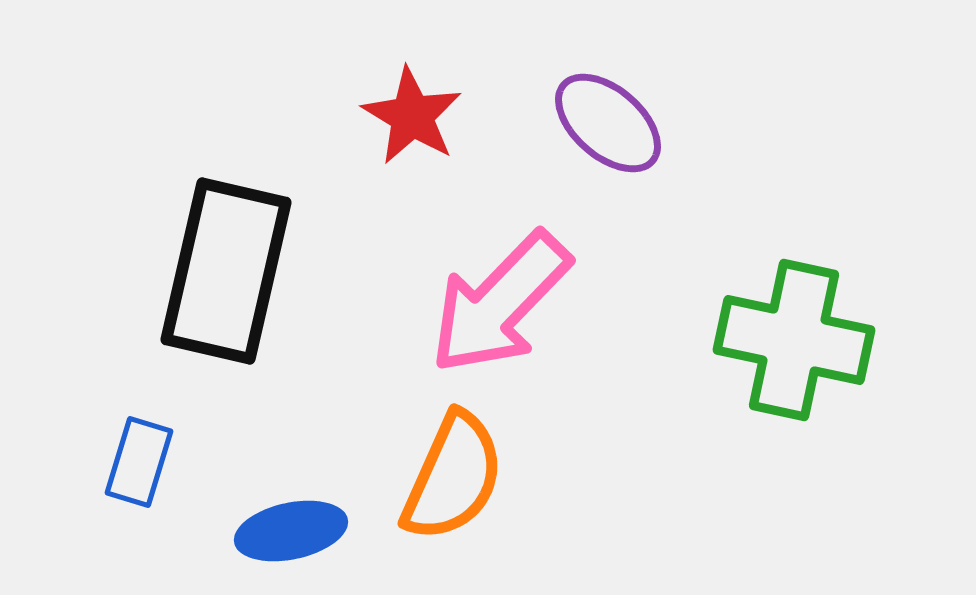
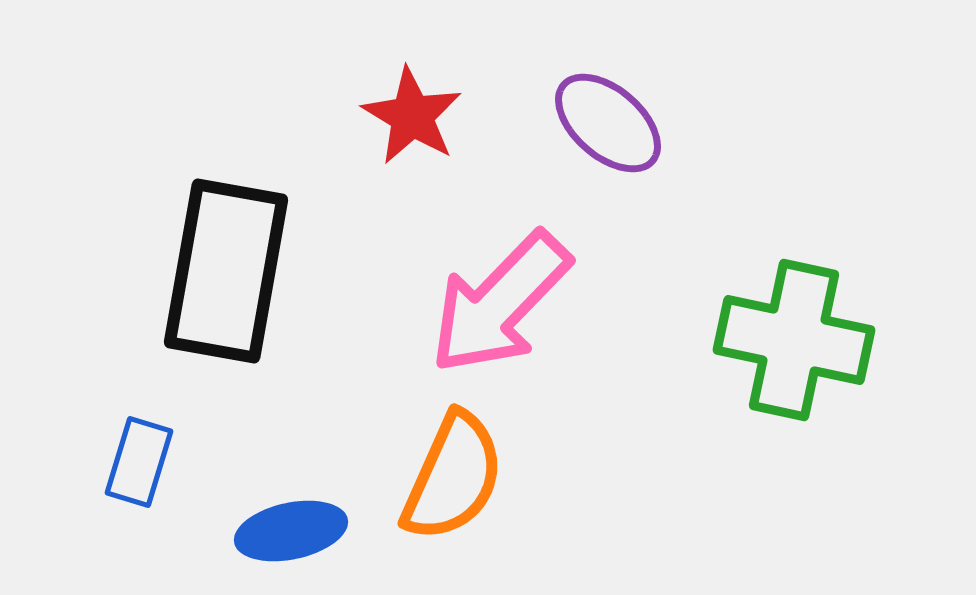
black rectangle: rotated 3 degrees counterclockwise
